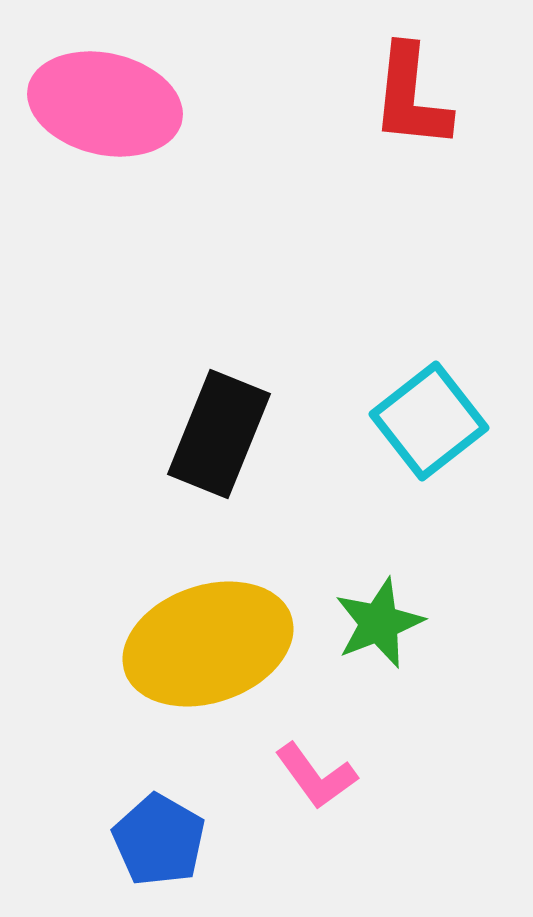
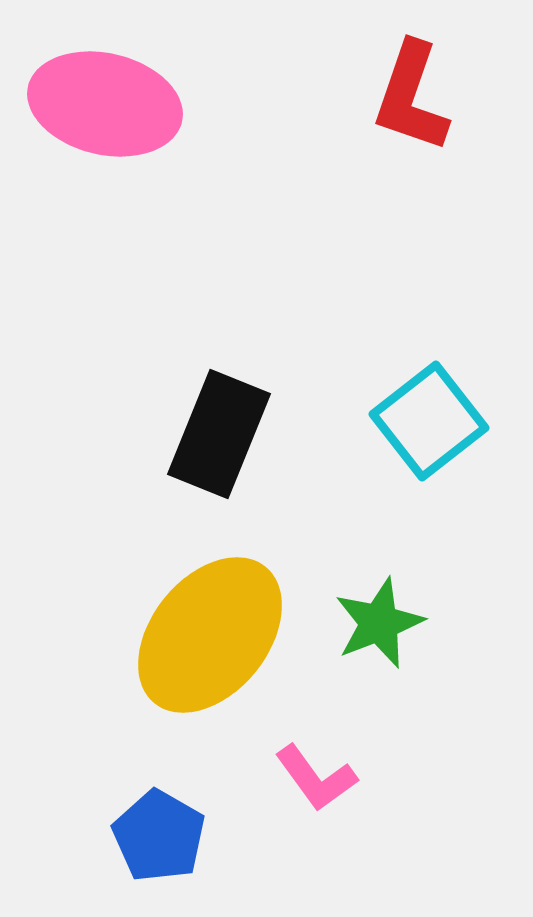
red L-shape: rotated 13 degrees clockwise
yellow ellipse: moved 2 px right, 9 px up; rotated 32 degrees counterclockwise
pink L-shape: moved 2 px down
blue pentagon: moved 4 px up
